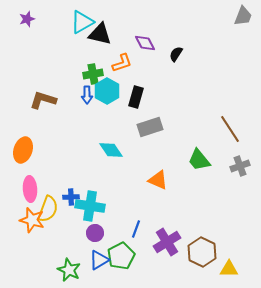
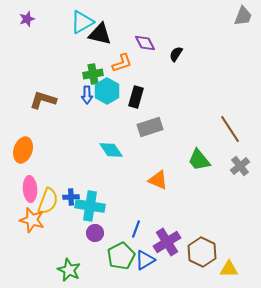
gray cross: rotated 18 degrees counterclockwise
yellow semicircle: moved 8 px up
blue triangle: moved 46 px right
